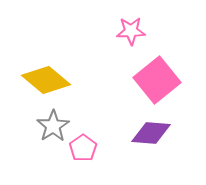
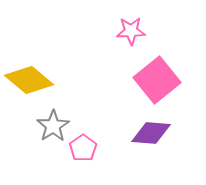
yellow diamond: moved 17 px left
